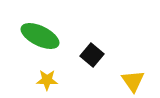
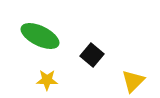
yellow triangle: rotated 20 degrees clockwise
